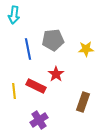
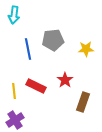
red star: moved 9 px right, 6 px down
purple cross: moved 24 px left
